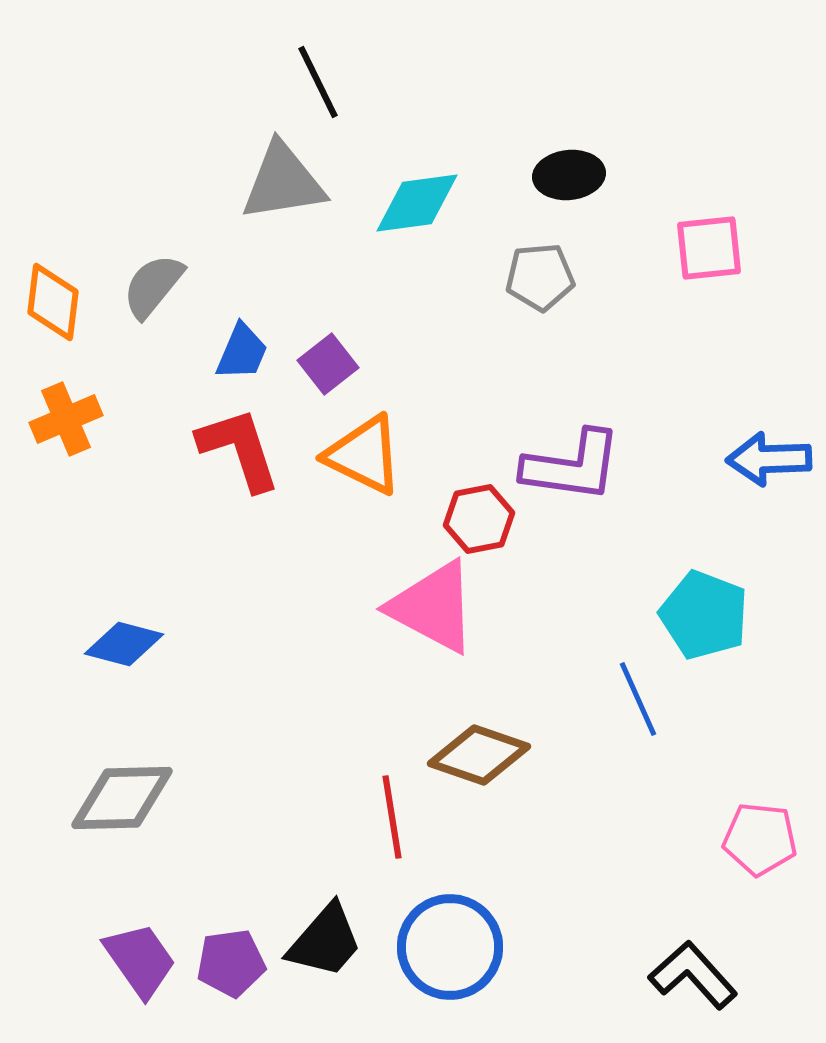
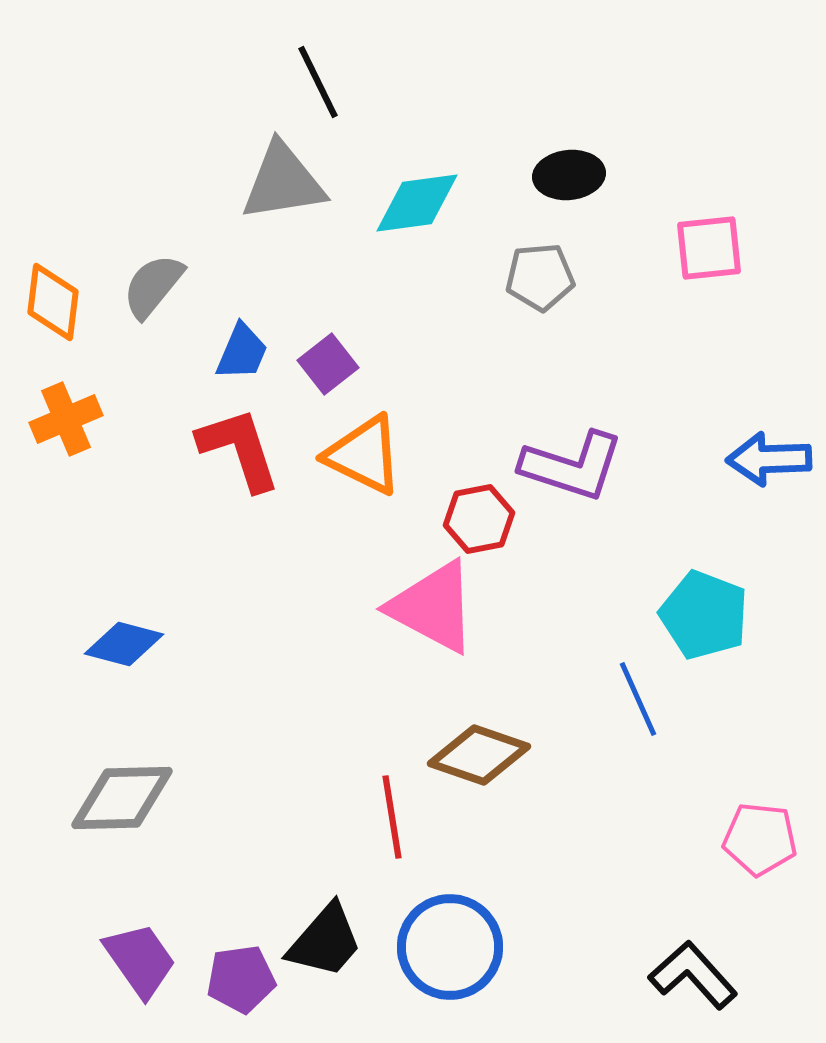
purple L-shape: rotated 10 degrees clockwise
purple pentagon: moved 10 px right, 16 px down
